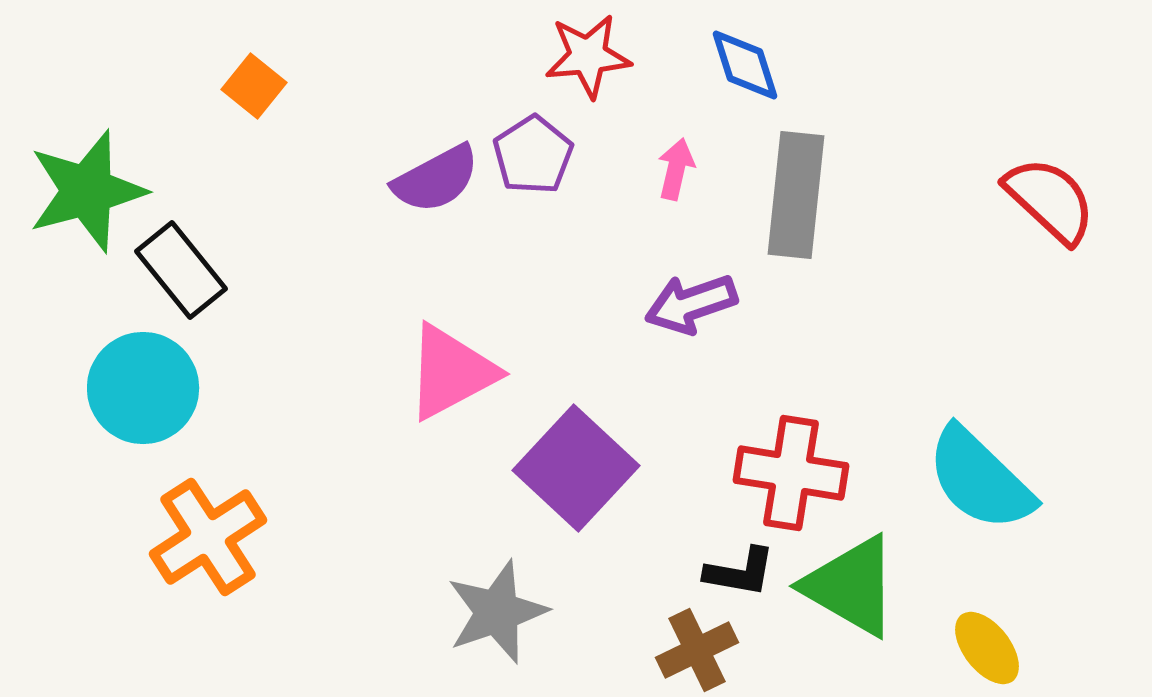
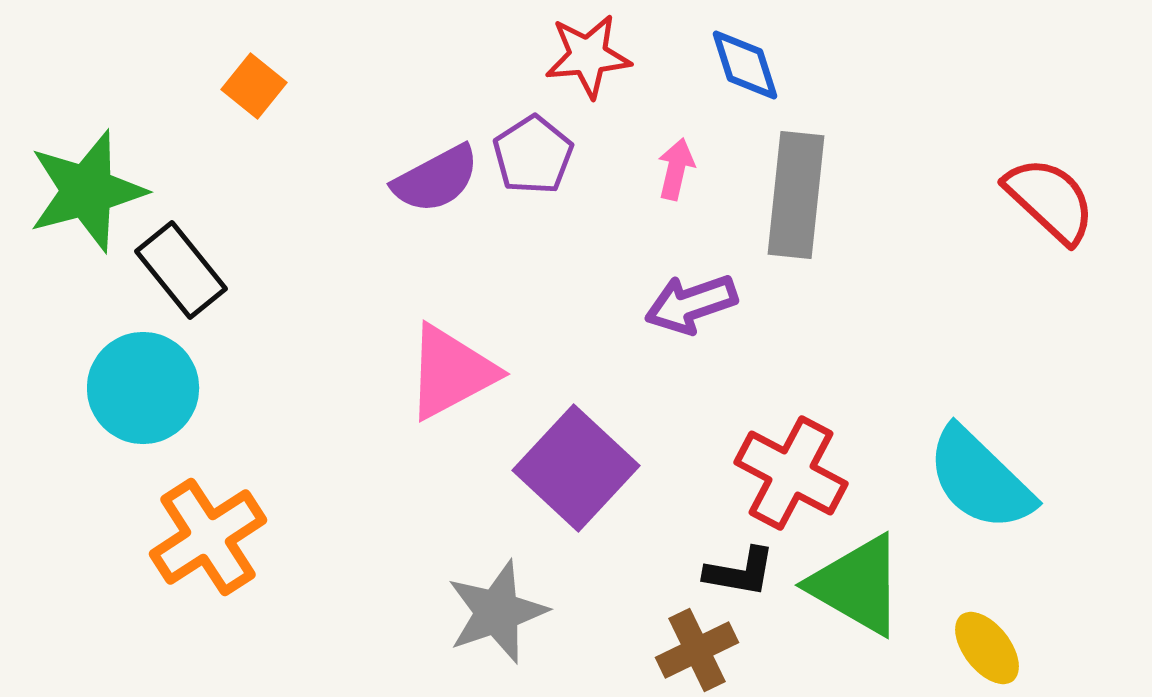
red cross: rotated 19 degrees clockwise
green triangle: moved 6 px right, 1 px up
